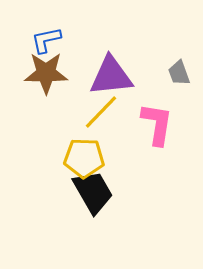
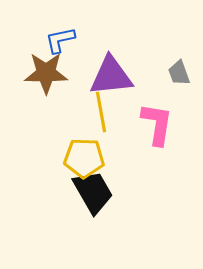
blue L-shape: moved 14 px right
yellow line: rotated 54 degrees counterclockwise
